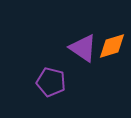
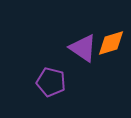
orange diamond: moved 1 px left, 3 px up
